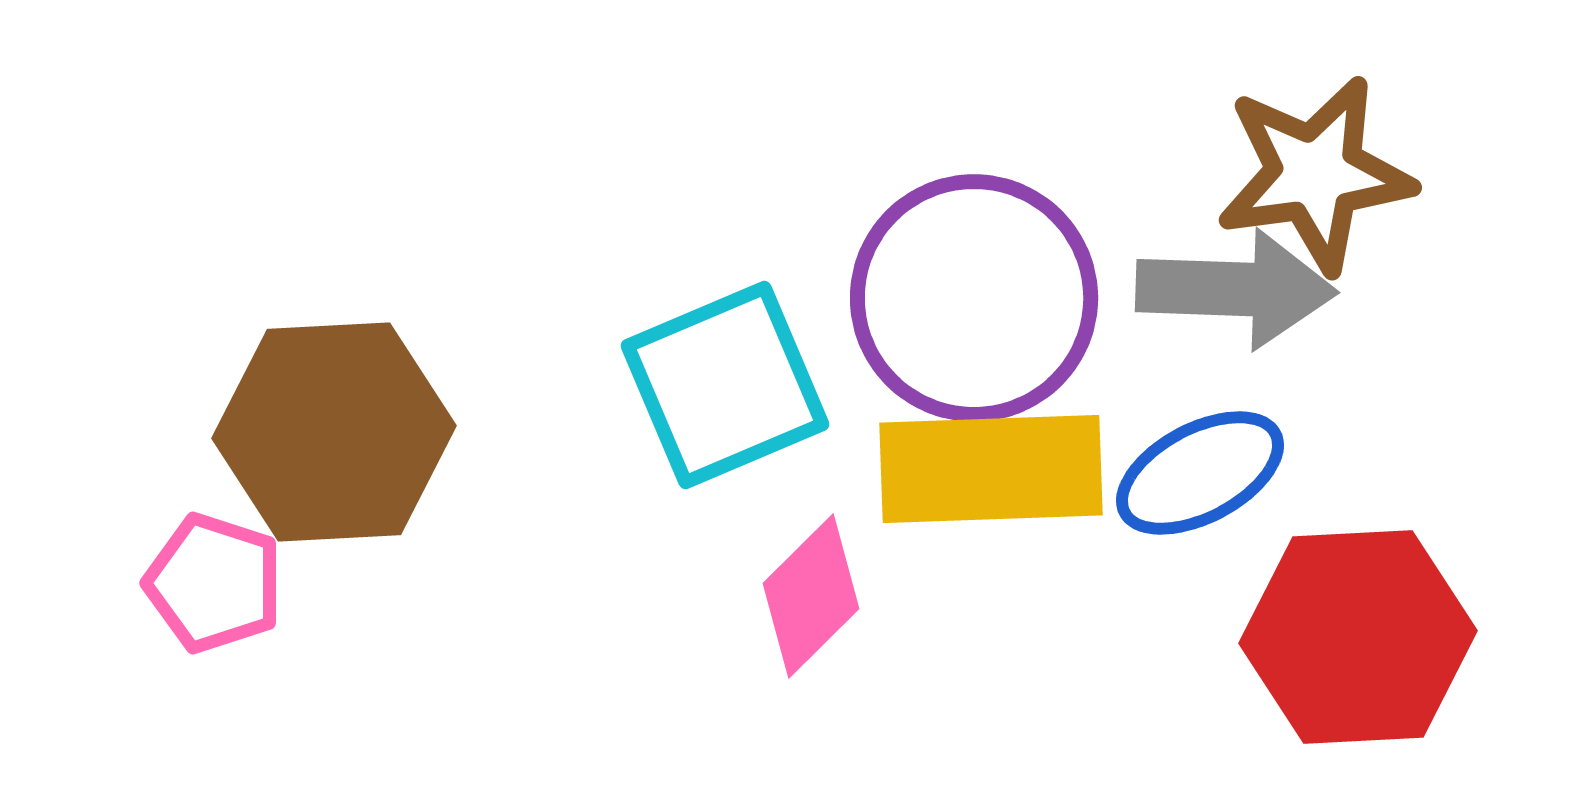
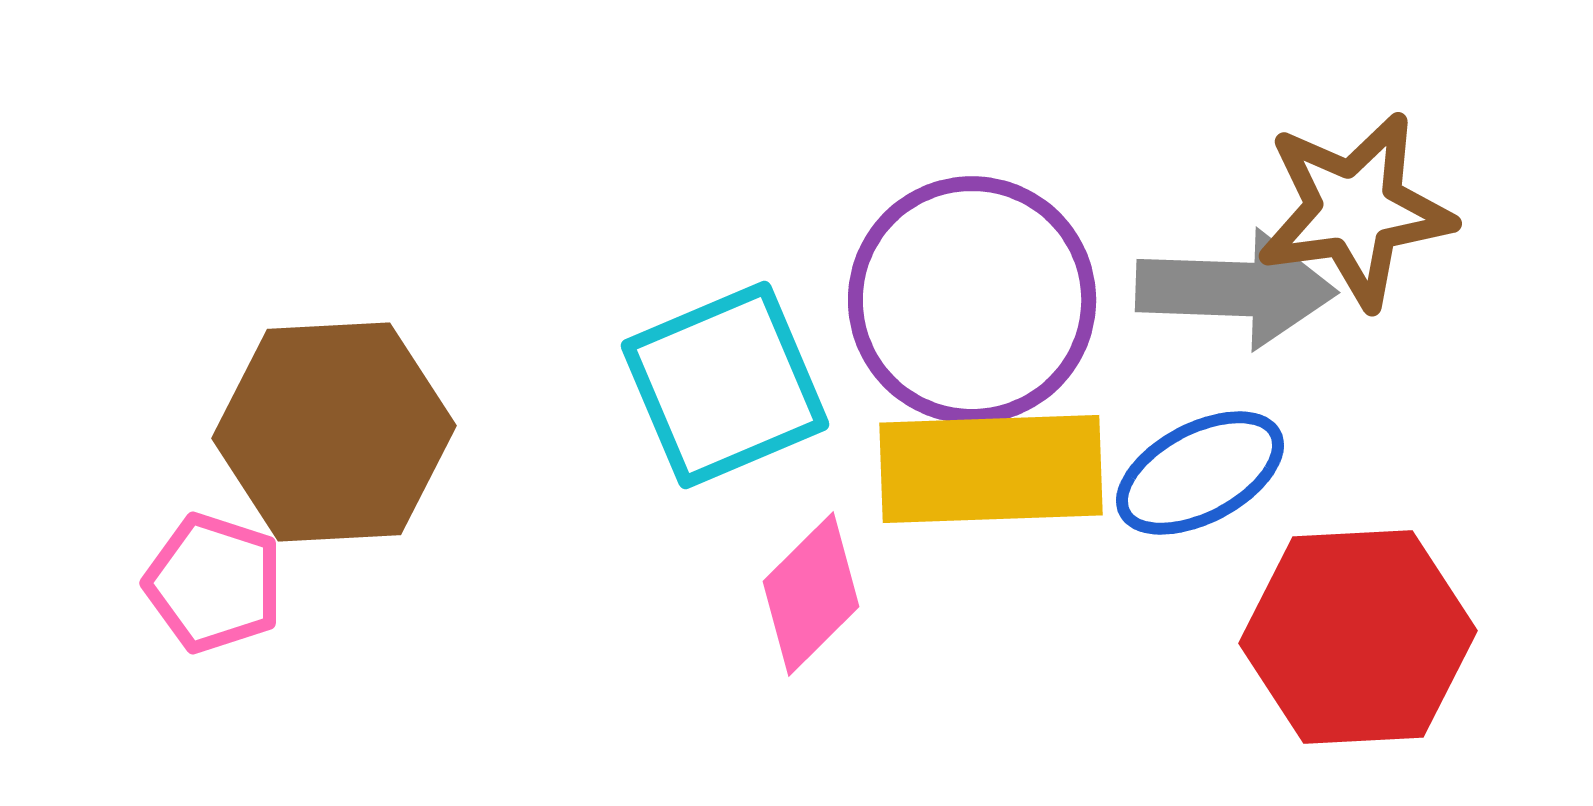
brown star: moved 40 px right, 36 px down
purple circle: moved 2 px left, 2 px down
pink diamond: moved 2 px up
